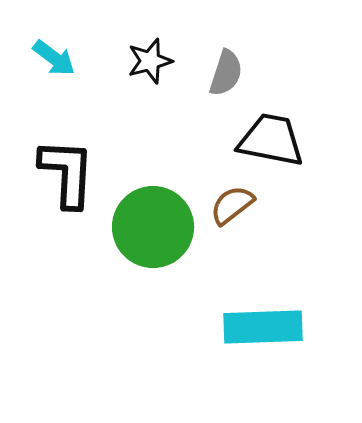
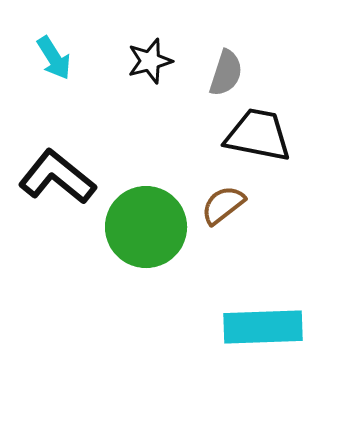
cyan arrow: rotated 21 degrees clockwise
black trapezoid: moved 13 px left, 5 px up
black L-shape: moved 10 px left, 4 px down; rotated 54 degrees counterclockwise
brown semicircle: moved 9 px left
green circle: moved 7 px left
